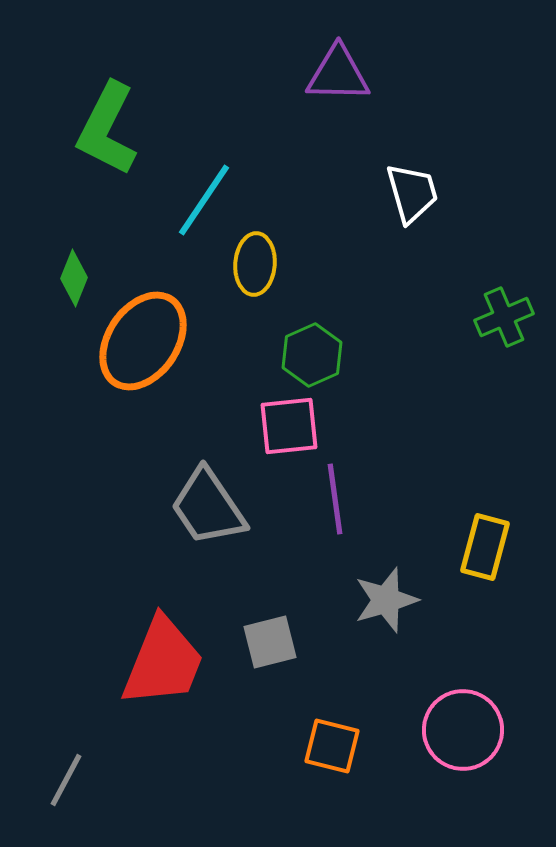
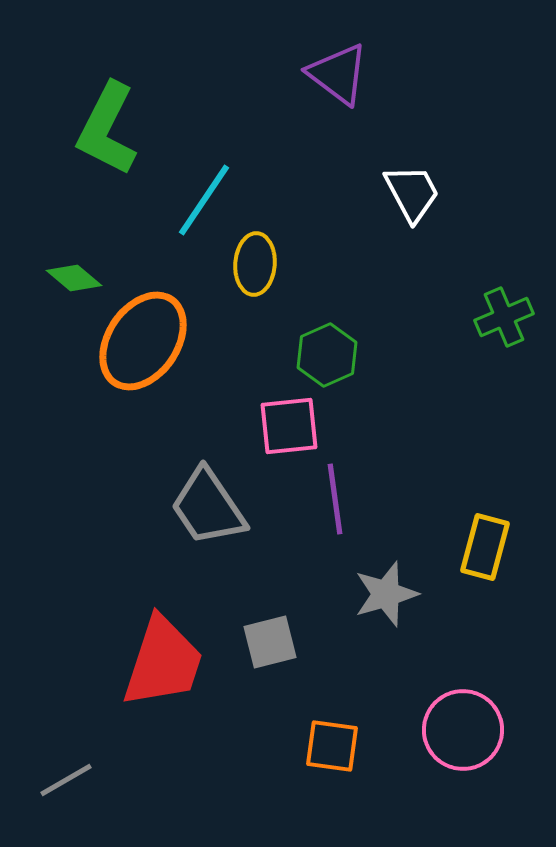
purple triangle: rotated 36 degrees clockwise
white trapezoid: rotated 12 degrees counterclockwise
green diamond: rotated 72 degrees counterclockwise
green hexagon: moved 15 px right
gray star: moved 6 px up
red trapezoid: rotated 4 degrees counterclockwise
orange square: rotated 6 degrees counterclockwise
gray line: rotated 32 degrees clockwise
